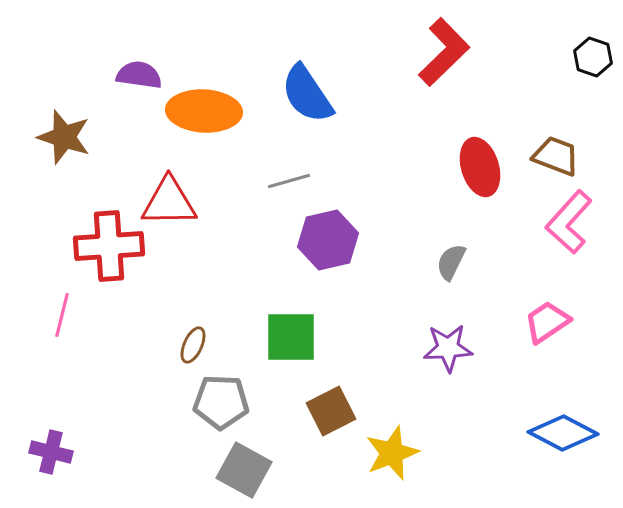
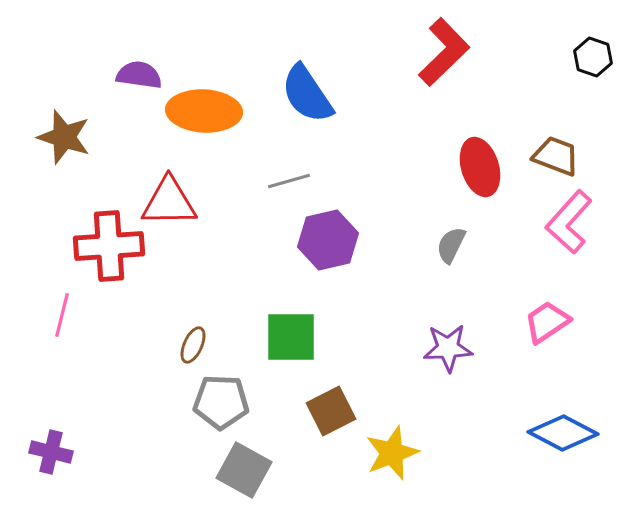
gray semicircle: moved 17 px up
